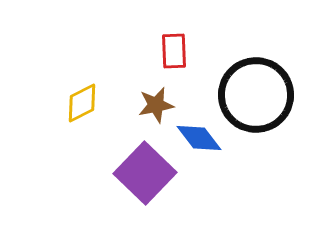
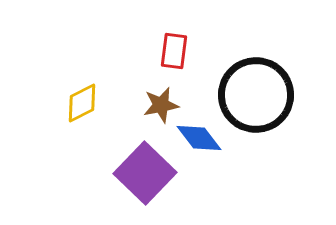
red rectangle: rotated 9 degrees clockwise
brown star: moved 5 px right
